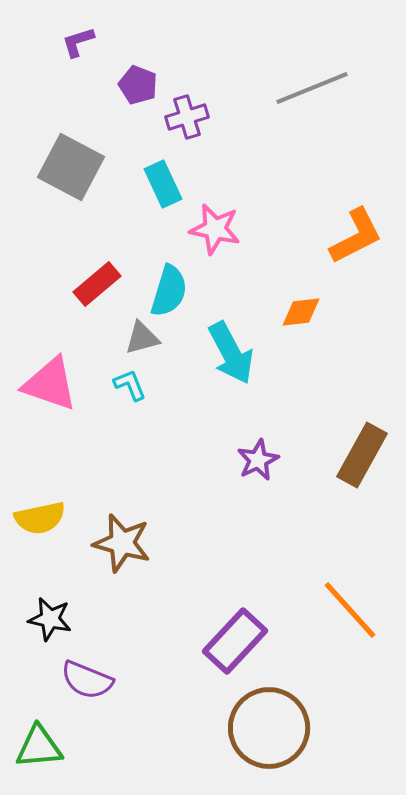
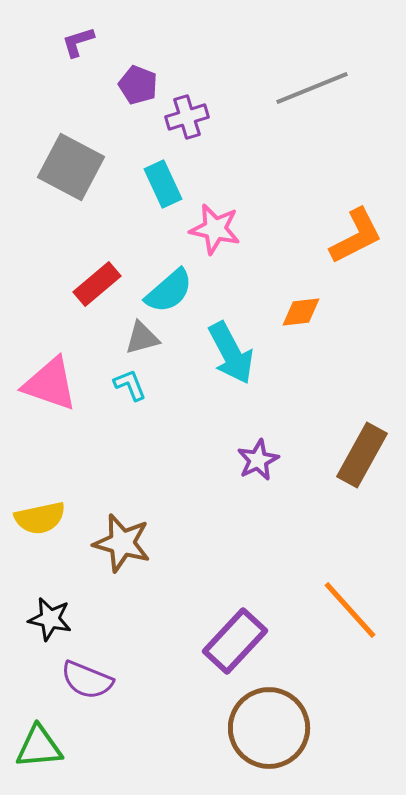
cyan semicircle: rotated 32 degrees clockwise
